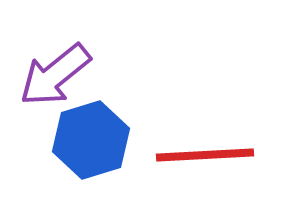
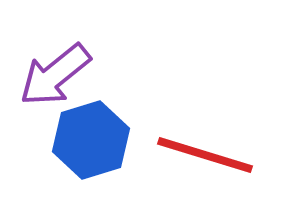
red line: rotated 20 degrees clockwise
